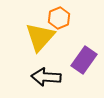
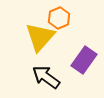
black arrow: rotated 32 degrees clockwise
